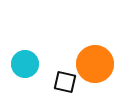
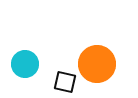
orange circle: moved 2 px right
